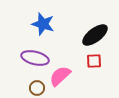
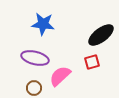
blue star: rotated 10 degrees counterclockwise
black ellipse: moved 6 px right
red square: moved 2 px left, 1 px down; rotated 14 degrees counterclockwise
brown circle: moved 3 px left
